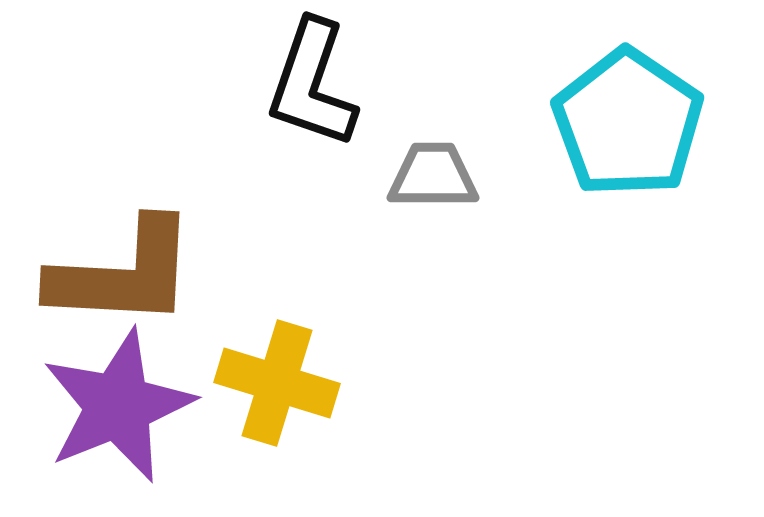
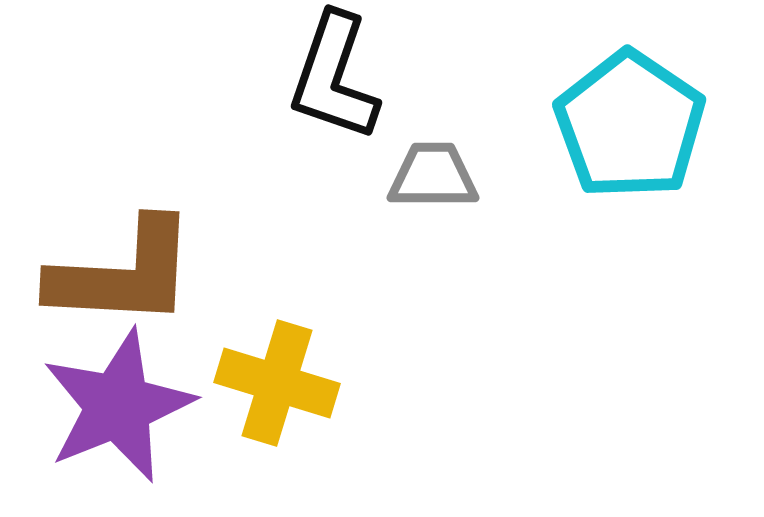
black L-shape: moved 22 px right, 7 px up
cyan pentagon: moved 2 px right, 2 px down
